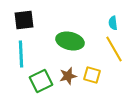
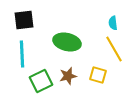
green ellipse: moved 3 px left, 1 px down
cyan line: moved 1 px right
yellow square: moved 6 px right
